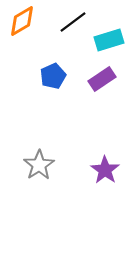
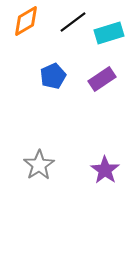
orange diamond: moved 4 px right
cyan rectangle: moved 7 px up
